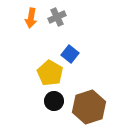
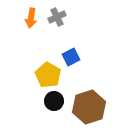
blue square: moved 1 px right, 3 px down; rotated 24 degrees clockwise
yellow pentagon: moved 2 px left, 2 px down
